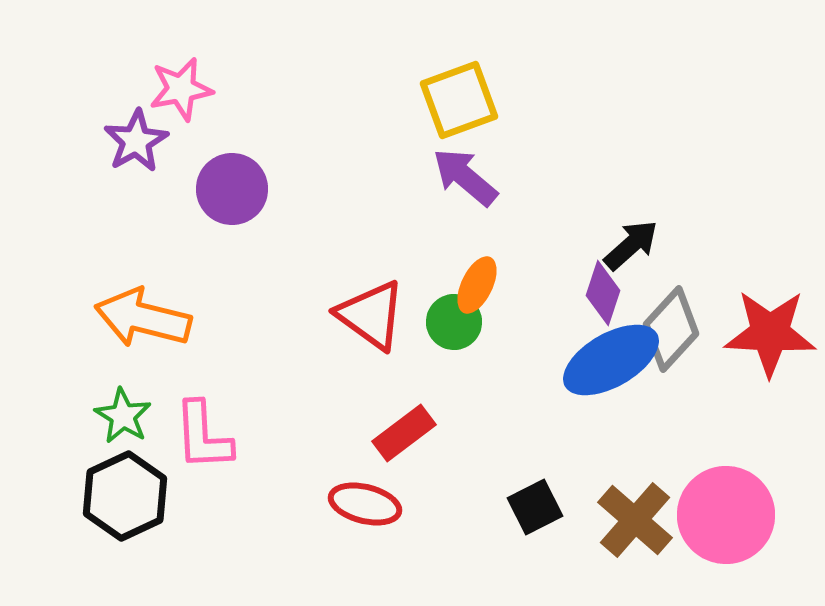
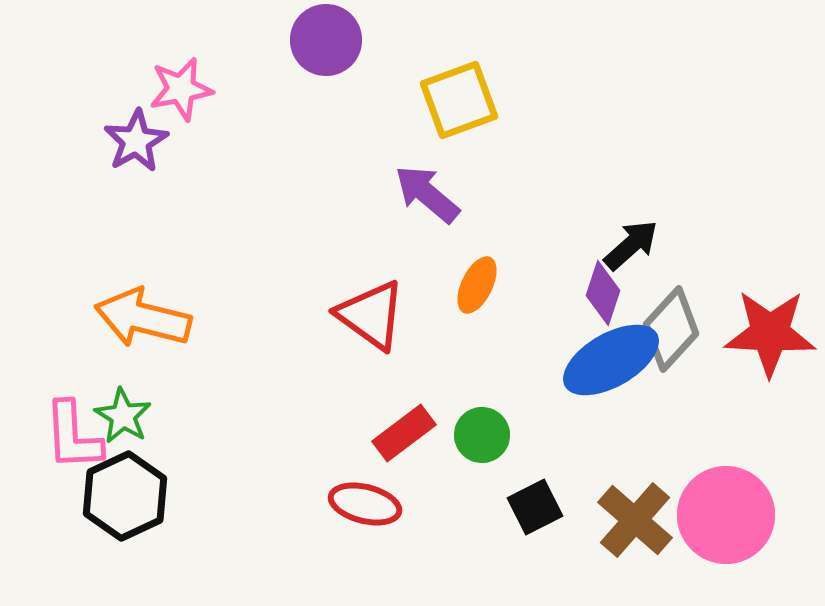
purple arrow: moved 38 px left, 17 px down
purple circle: moved 94 px right, 149 px up
green circle: moved 28 px right, 113 px down
pink L-shape: moved 130 px left
